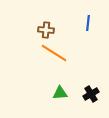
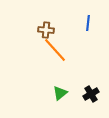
orange line: moved 1 px right, 3 px up; rotated 16 degrees clockwise
green triangle: rotated 35 degrees counterclockwise
